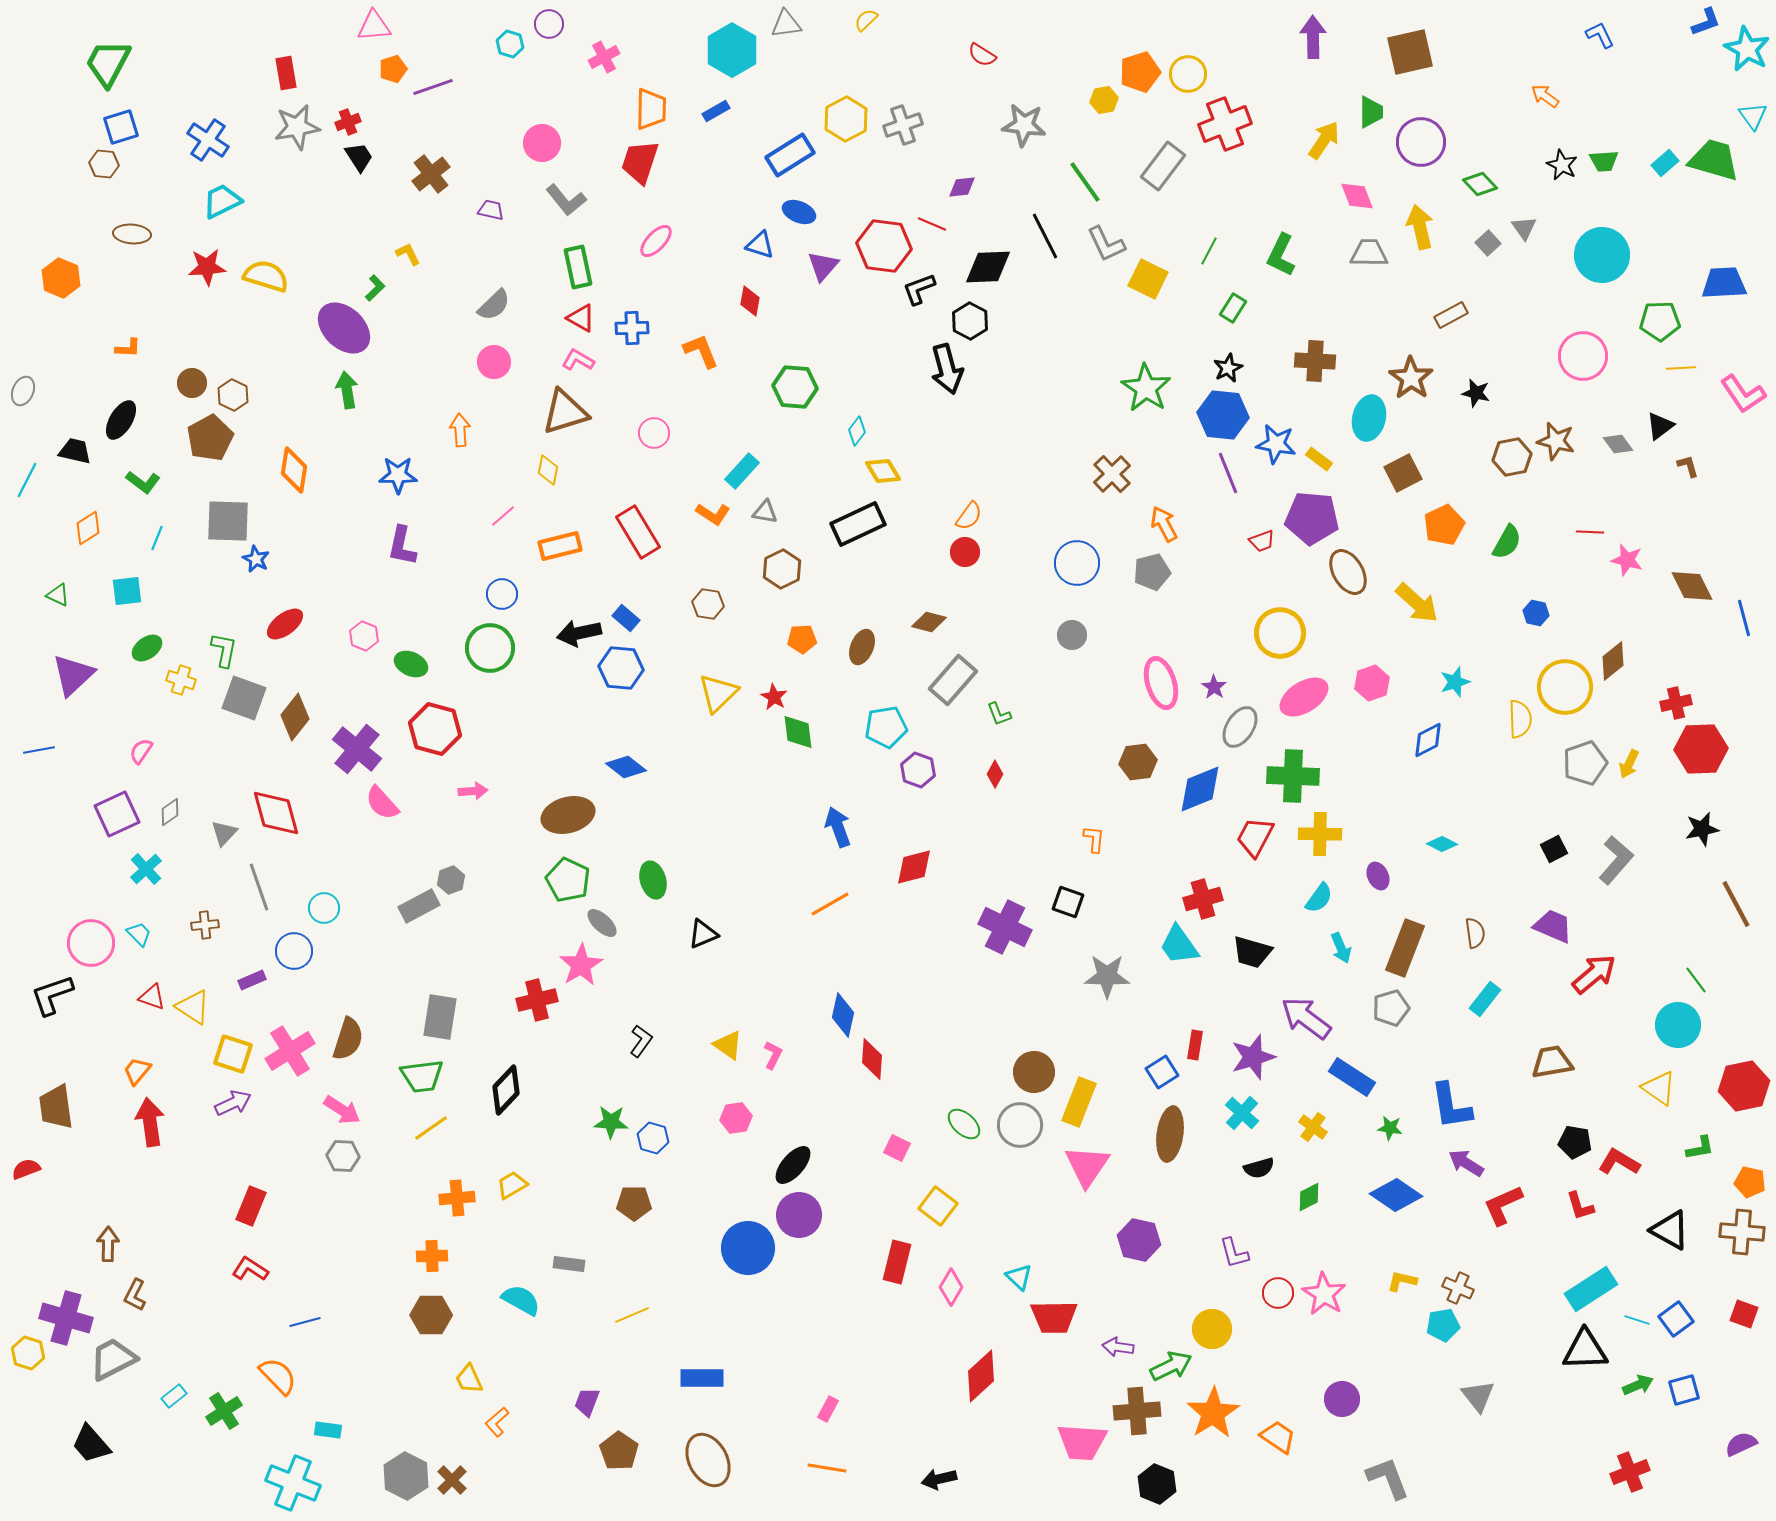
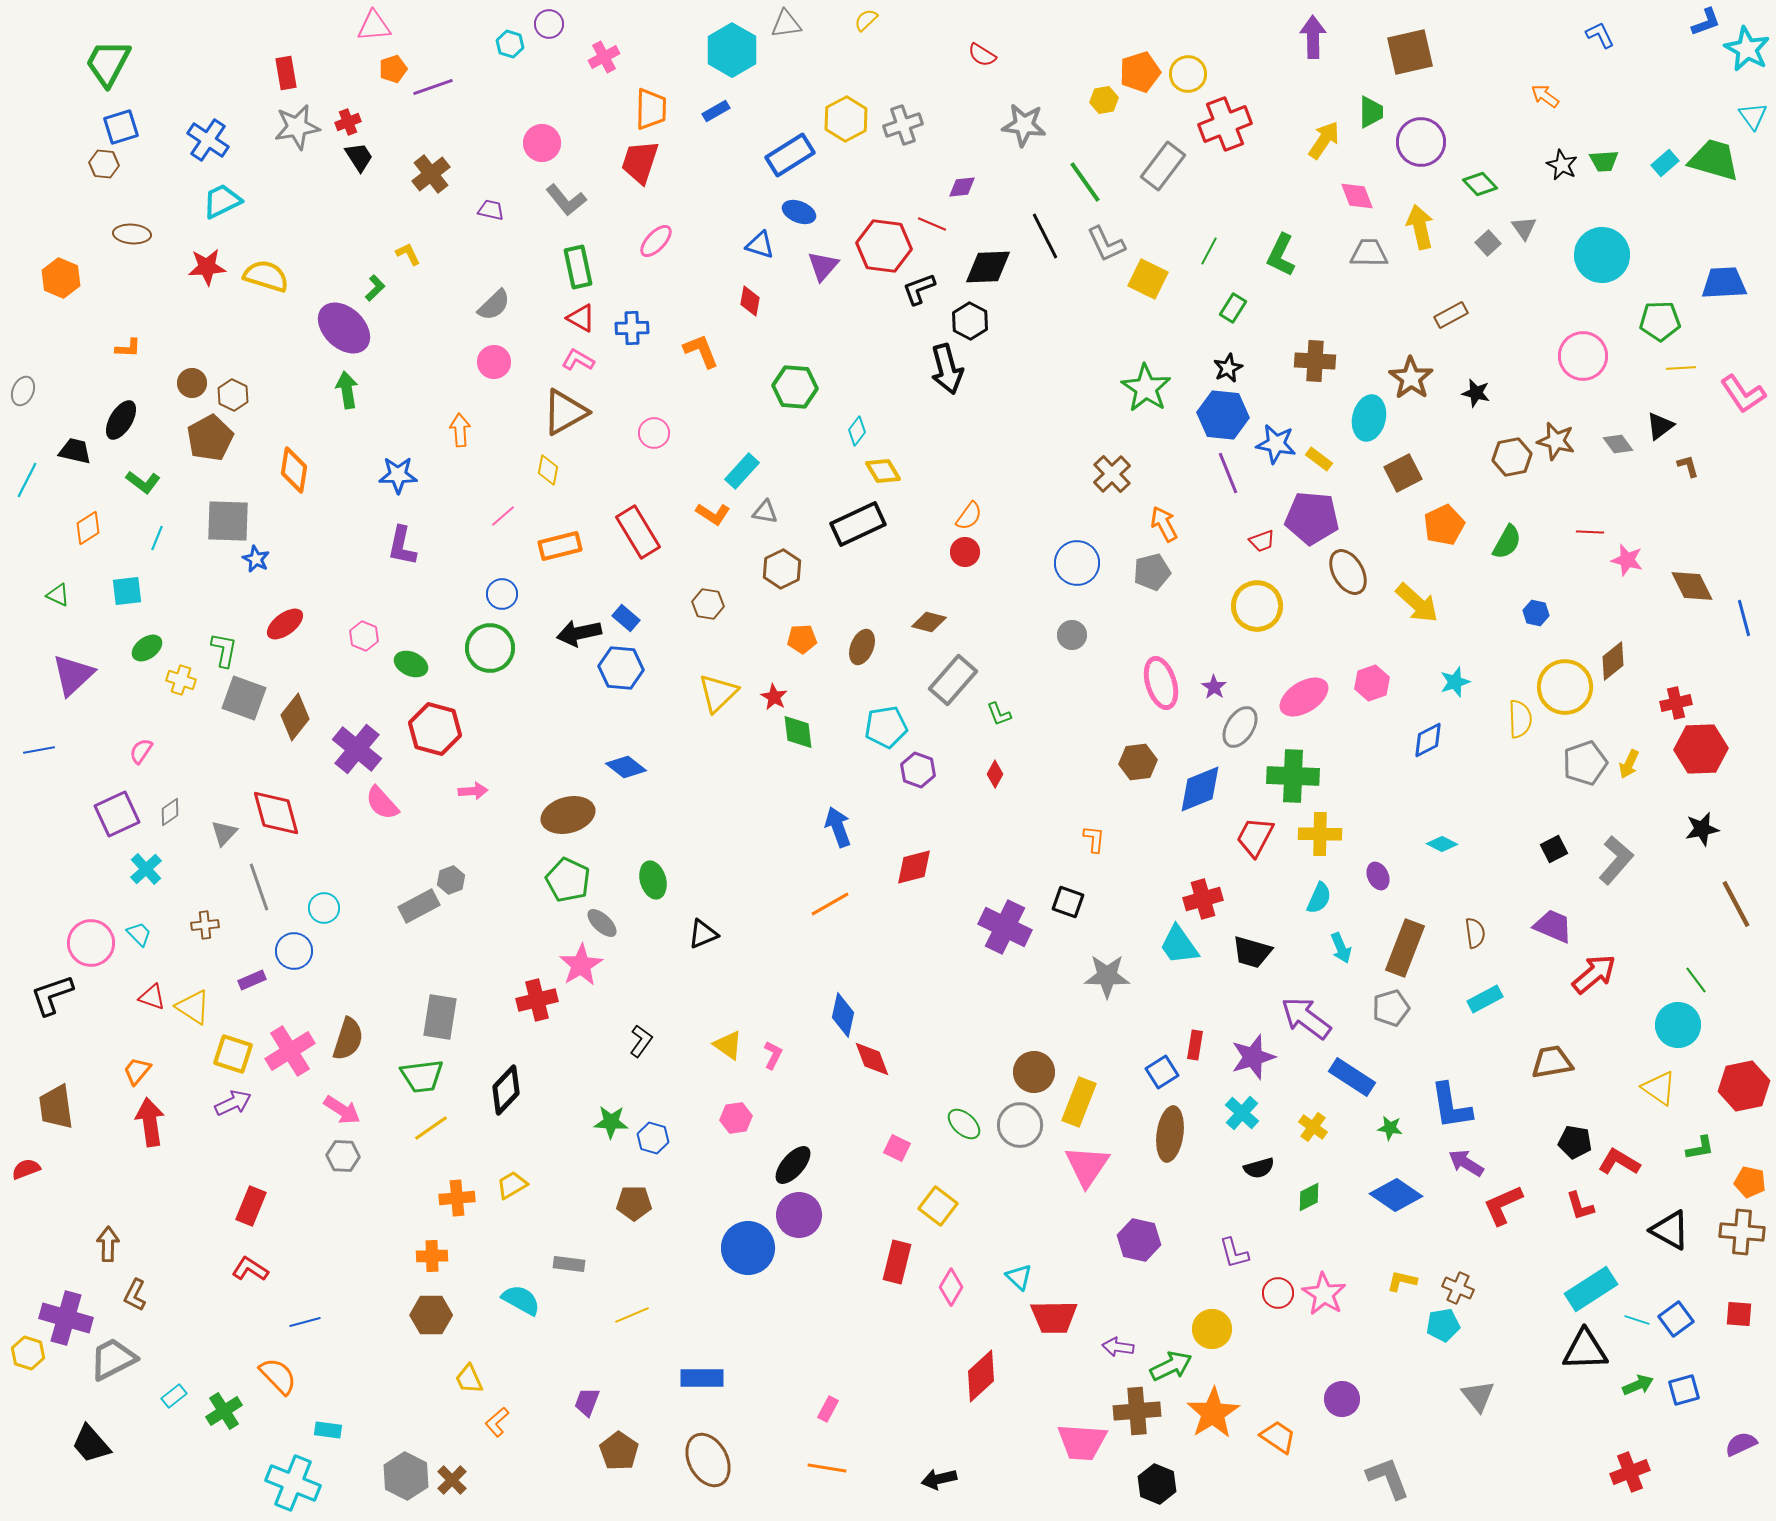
brown triangle at (565, 412): rotated 12 degrees counterclockwise
yellow circle at (1280, 633): moved 23 px left, 27 px up
cyan semicircle at (1319, 898): rotated 12 degrees counterclockwise
cyan rectangle at (1485, 999): rotated 24 degrees clockwise
red diamond at (872, 1059): rotated 24 degrees counterclockwise
red square at (1744, 1314): moved 5 px left; rotated 16 degrees counterclockwise
